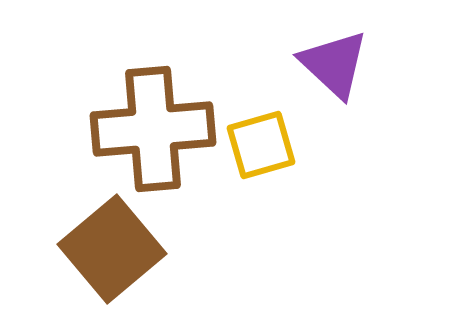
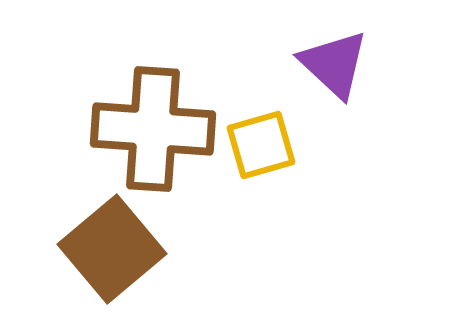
brown cross: rotated 9 degrees clockwise
